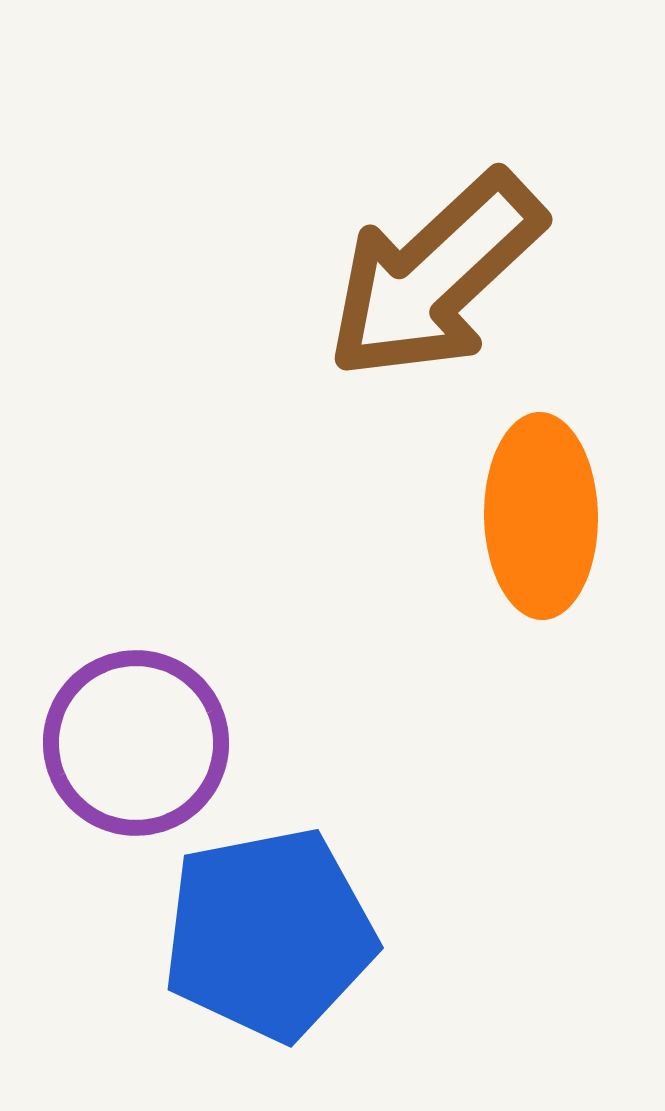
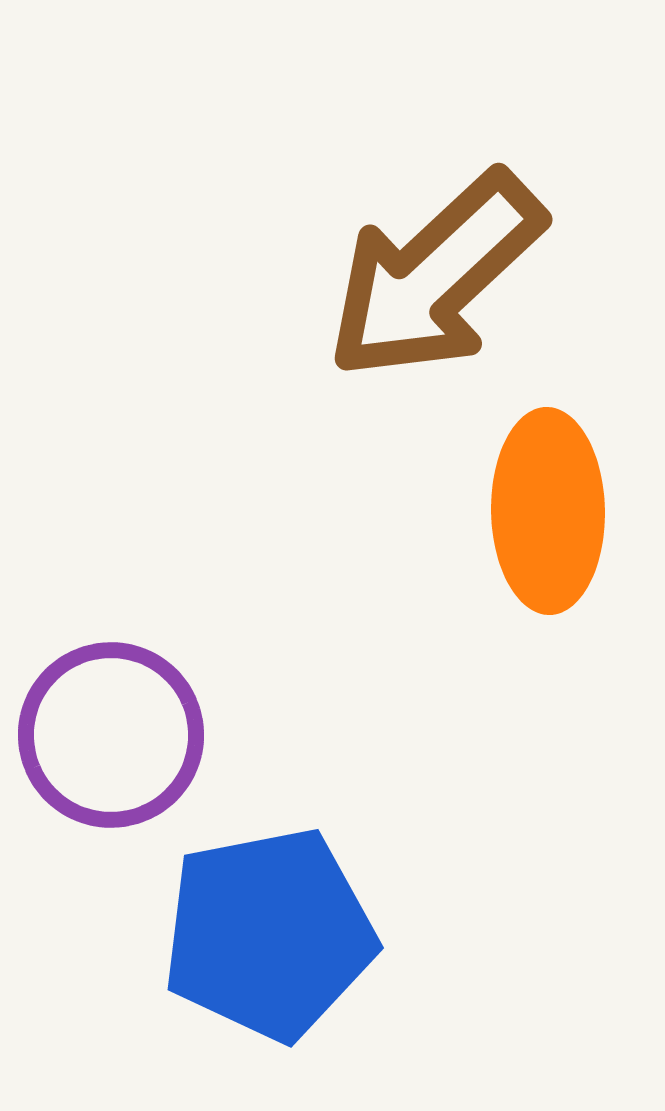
orange ellipse: moved 7 px right, 5 px up
purple circle: moved 25 px left, 8 px up
